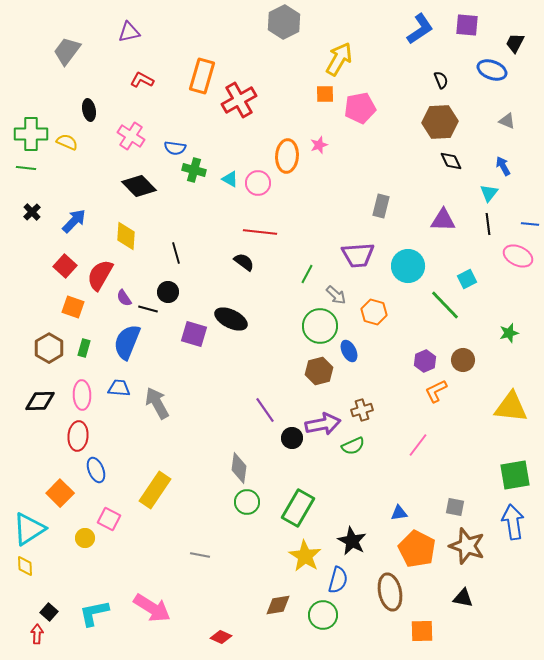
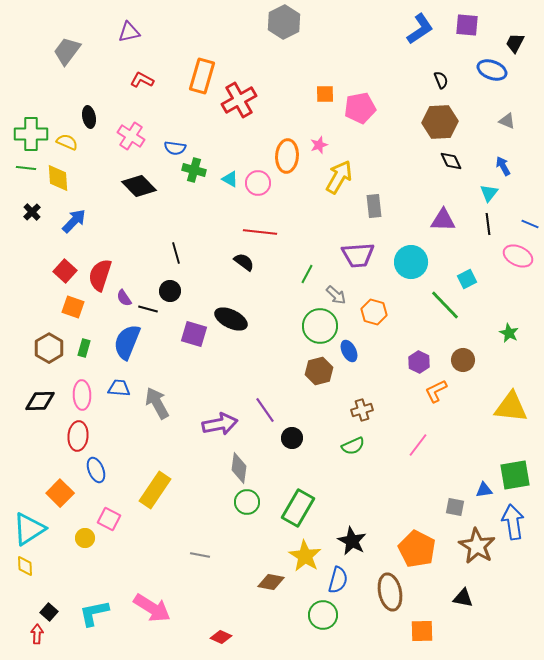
yellow arrow at (339, 59): moved 118 px down
black ellipse at (89, 110): moved 7 px down
gray rectangle at (381, 206): moved 7 px left; rotated 20 degrees counterclockwise
blue line at (530, 224): rotated 18 degrees clockwise
yellow diamond at (126, 236): moved 68 px left, 58 px up; rotated 8 degrees counterclockwise
red square at (65, 266): moved 5 px down
cyan circle at (408, 266): moved 3 px right, 4 px up
red semicircle at (100, 275): rotated 12 degrees counterclockwise
black circle at (168, 292): moved 2 px right, 1 px up
green star at (509, 333): rotated 30 degrees counterclockwise
purple hexagon at (425, 361): moved 6 px left, 1 px down; rotated 10 degrees counterclockwise
purple arrow at (323, 424): moved 103 px left
blue triangle at (399, 513): moved 85 px right, 23 px up
brown star at (467, 546): moved 10 px right; rotated 12 degrees clockwise
brown diamond at (278, 605): moved 7 px left, 23 px up; rotated 20 degrees clockwise
